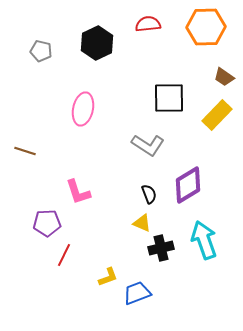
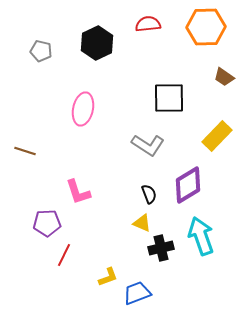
yellow rectangle: moved 21 px down
cyan arrow: moved 3 px left, 4 px up
